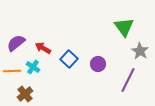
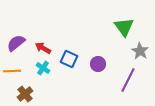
blue square: rotated 18 degrees counterclockwise
cyan cross: moved 10 px right, 1 px down
